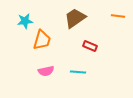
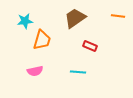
pink semicircle: moved 11 px left
